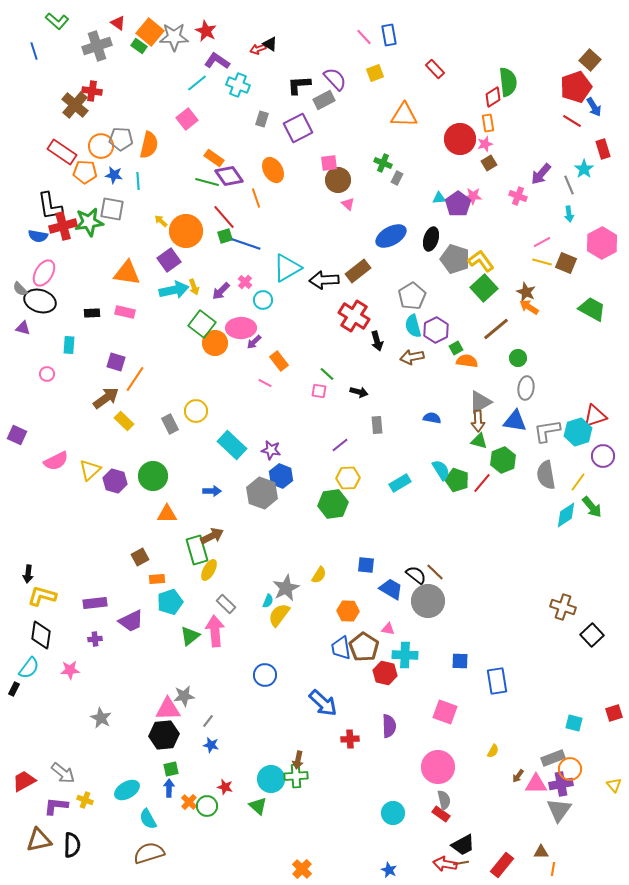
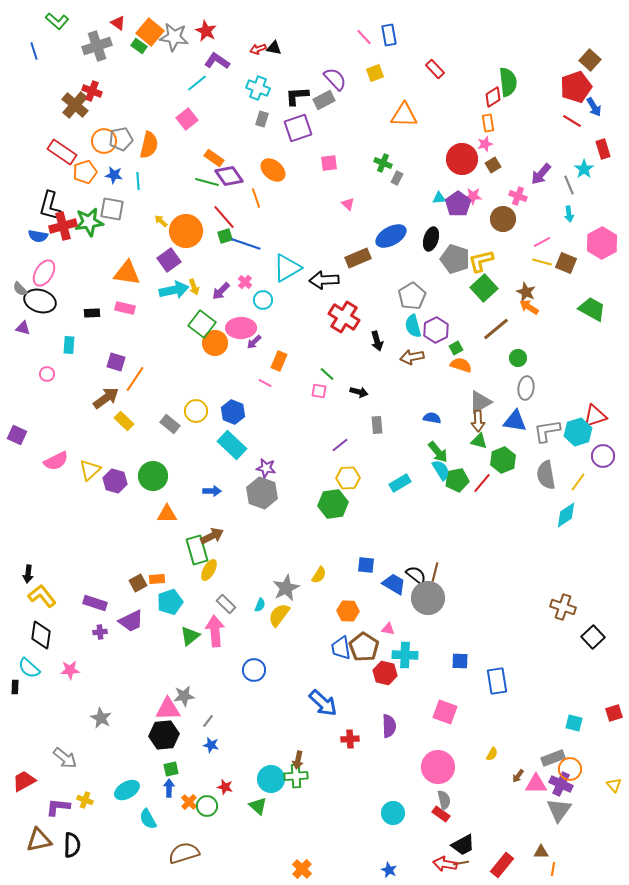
gray star at (174, 37): rotated 8 degrees clockwise
black triangle at (270, 44): moved 4 px right, 4 px down; rotated 21 degrees counterclockwise
cyan cross at (238, 85): moved 20 px right, 3 px down
black L-shape at (299, 85): moved 2 px left, 11 px down
red cross at (92, 91): rotated 12 degrees clockwise
purple square at (298, 128): rotated 8 degrees clockwise
gray pentagon at (121, 139): rotated 15 degrees counterclockwise
red circle at (460, 139): moved 2 px right, 20 px down
orange circle at (101, 146): moved 3 px right, 5 px up
brown square at (489, 163): moved 4 px right, 2 px down
orange ellipse at (273, 170): rotated 20 degrees counterclockwise
orange pentagon at (85, 172): rotated 20 degrees counterclockwise
brown circle at (338, 180): moved 165 px right, 39 px down
black L-shape at (50, 206): rotated 24 degrees clockwise
yellow L-shape at (481, 261): rotated 68 degrees counterclockwise
brown rectangle at (358, 271): moved 13 px up; rotated 15 degrees clockwise
pink rectangle at (125, 312): moved 4 px up
red cross at (354, 316): moved 10 px left, 1 px down
orange rectangle at (279, 361): rotated 60 degrees clockwise
orange semicircle at (467, 361): moved 6 px left, 4 px down; rotated 10 degrees clockwise
gray rectangle at (170, 424): rotated 24 degrees counterclockwise
purple star at (271, 450): moved 5 px left, 18 px down
blue hexagon at (281, 476): moved 48 px left, 64 px up
green pentagon at (457, 480): rotated 30 degrees counterclockwise
green arrow at (592, 507): moved 154 px left, 55 px up
brown square at (140, 557): moved 2 px left, 26 px down
brown line at (435, 572): rotated 60 degrees clockwise
blue trapezoid at (391, 589): moved 3 px right, 5 px up
yellow L-shape at (42, 596): rotated 36 degrees clockwise
cyan semicircle at (268, 601): moved 8 px left, 4 px down
gray circle at (428, 601): moved 3 px up
purple rectangle at (95, 603): rotated 25 degrees clockwise
black square at (592, 635): moved 1 px right, 2 px down
purple cross at (95, 639): moved 5 px right, 7 px up
cyan semicircle at (29, 668): rotated 95 degrees clockwise
blue circle at (265, 675): moved 11 px left, 5 px up
black rectangle at (14, 689): moved 1 px right, 2 px up; rotated 24 degrees counterclockwise
yellow semicircle at (493, 751): moved 1 px left, 3 px down
gray arrow at (63, 773): moved 2 px right, 15 px up
purple cross at (561, 784): rotated 35 degrees clockwise
purple L-shape at (56, 806): moved 2 px right, 1 px down
brown semicircle at (149, 853): moved 35 px right
